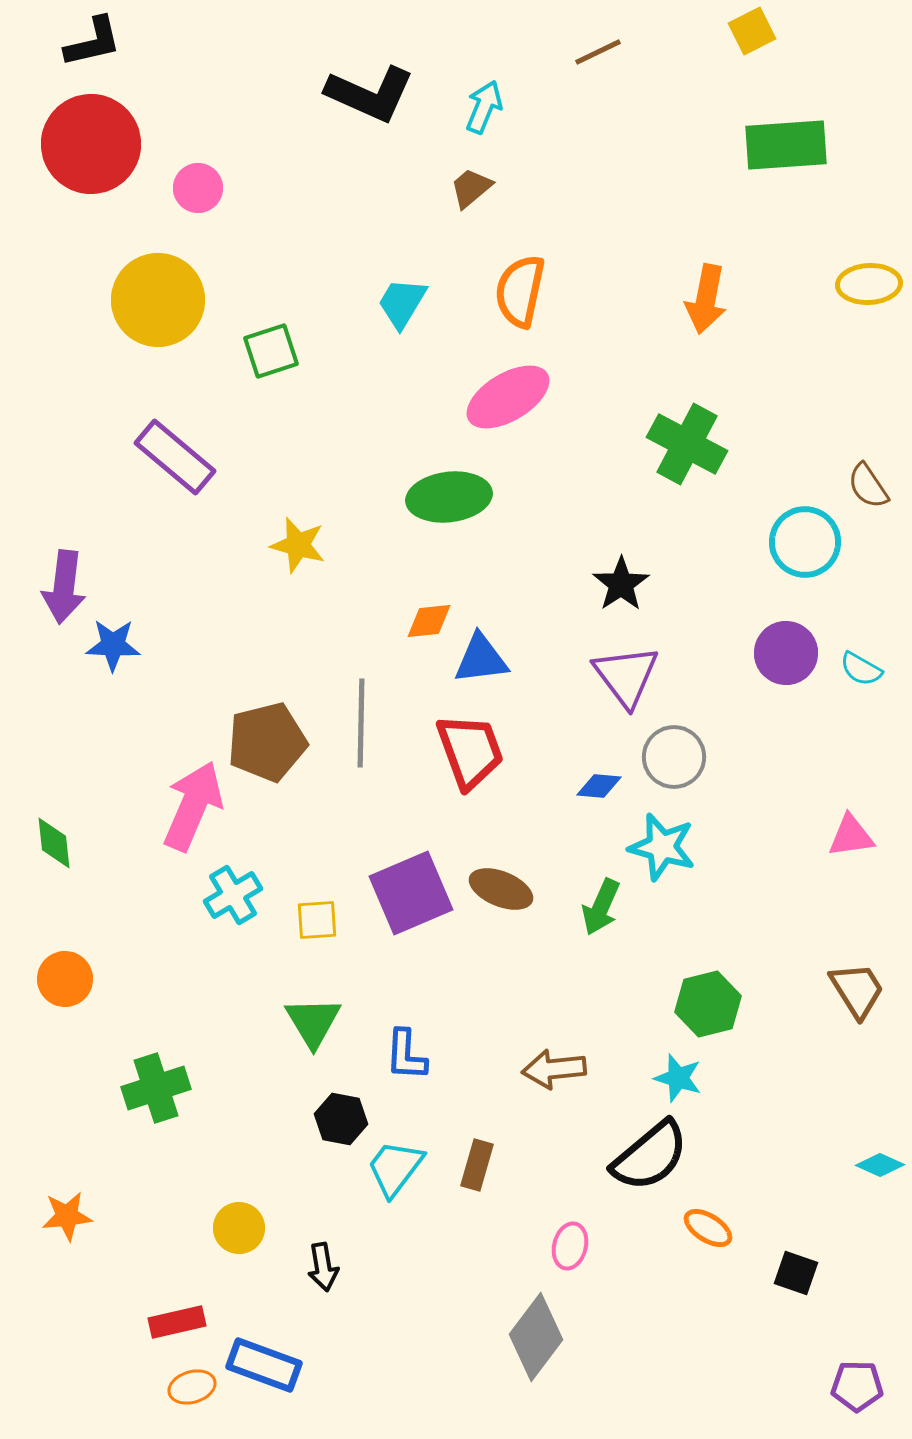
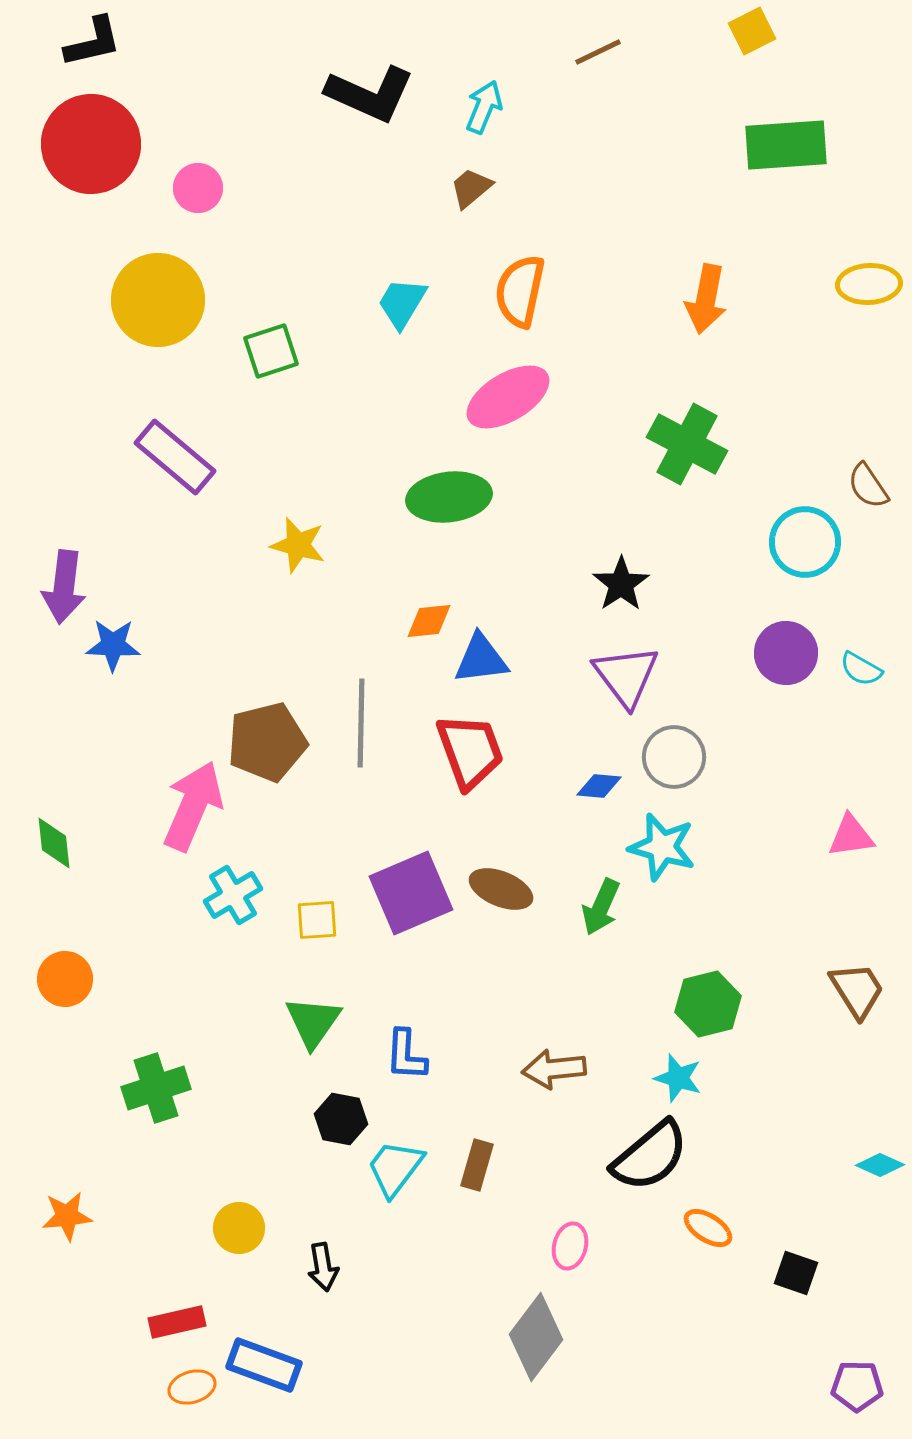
green triangle at (313, 1022): rotated 6 degrees clockwise
